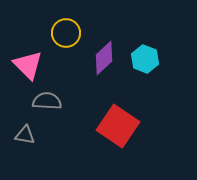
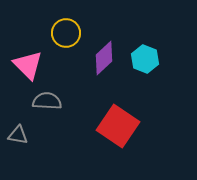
gray triangle: moved 7 px left
